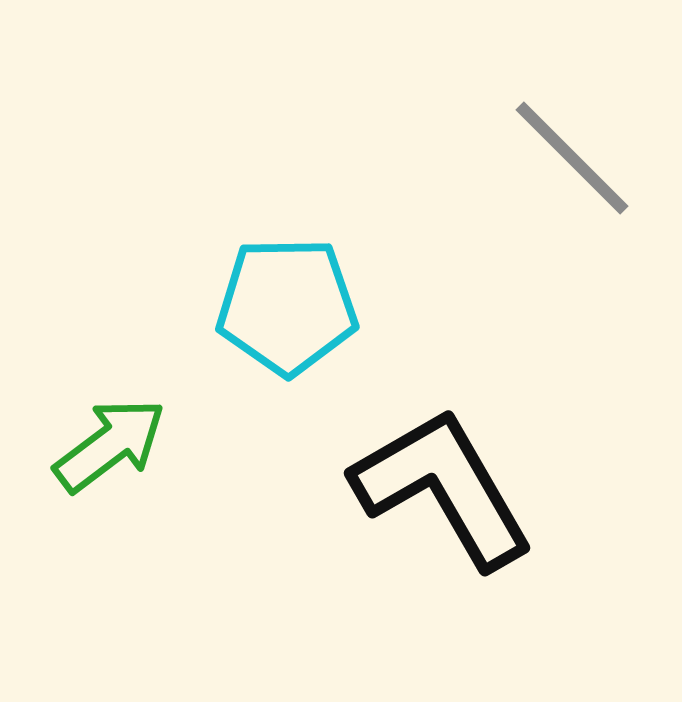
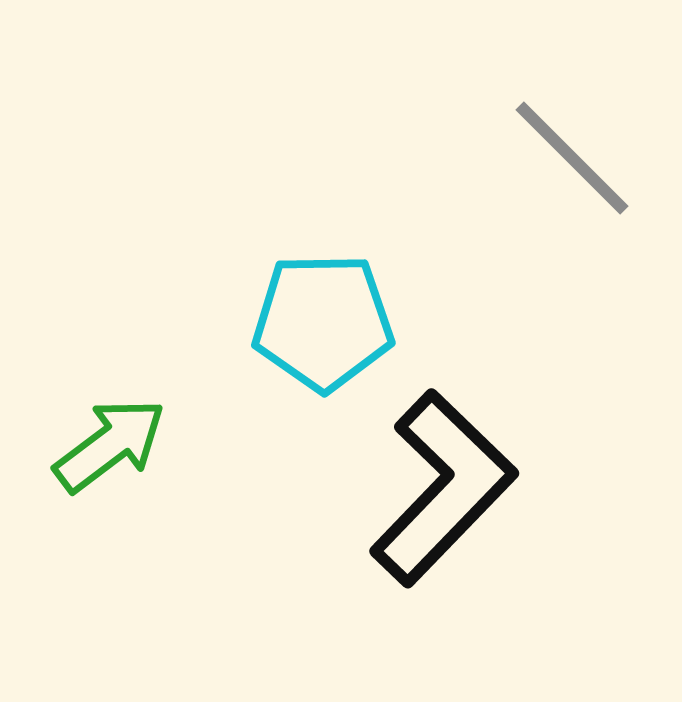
cyan pentagon: moved 36 px right, 16 px down
black L-shape: rotated 74 degrees clockwise
